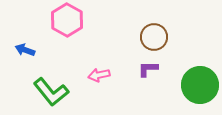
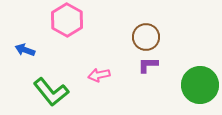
brown circle: moved 8 px left
purple L-shape: moved 4 px up
